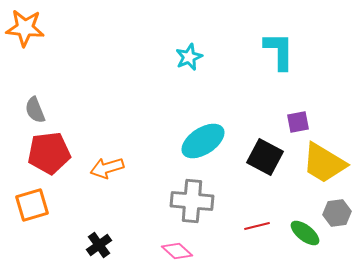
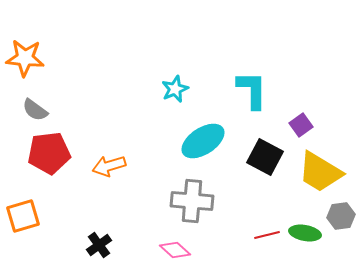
orange star: moved 30 px down
cyan L-shape: moved 27 px left, 39 px down
cyan star: moved 14 px left, 32 px down
gray semicircle: rotated 32 degrees counterclockwise
purple square: moved 3 px right, 3 px down; rotated 25 degrees counterclockwise
yellow trapezoid: moved 4 px left, 9 px down
orange arrow: moved 2 px right, 2 px up
orange square: moved 9 px left, 11 px down
gray hexagon: moved 4 px right, 3 px down
red line: moved 10 px right, 9 px down
green ellipse: rotated 28 degrees counterclockwise
pink diamond: moved 2 px left, 1 px up
